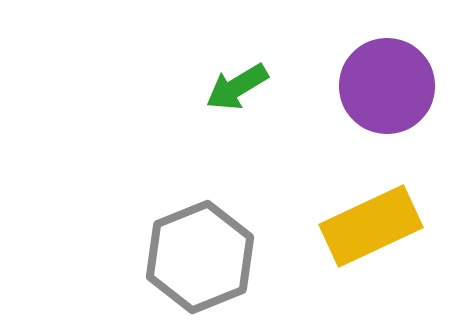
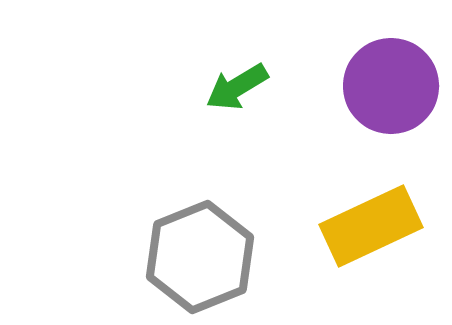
purple circle: moved 4 px right
